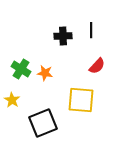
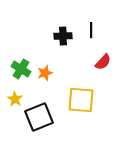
red semicircle: moved 6 px right, 4 px up
orange star: rotated 28 degrees counterclockwise
yellow star: moved 3 px right, 1 px up
black square: moved 4 px left, 6 px up
